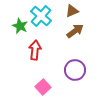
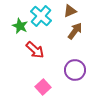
brown triangle: moved 2 px left
brown arrow: rotated 18 degrees counterclockwise
red arrow: rotated 126 degrees clockwise
